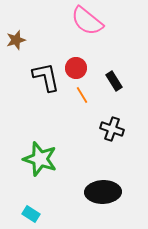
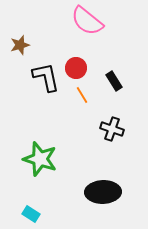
brown star: moved 4 px right, 5 px down
